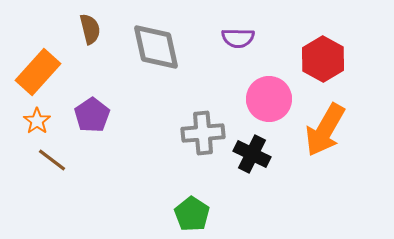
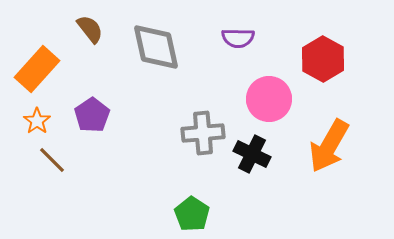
brown semicircle: rotated 24 degrees counterclockwise
orange rectangle: moved 1 px left, 3 px up
orange arrow: moved 4 px right, 16 px down
brown line: rotated 8 degrees clockwise
